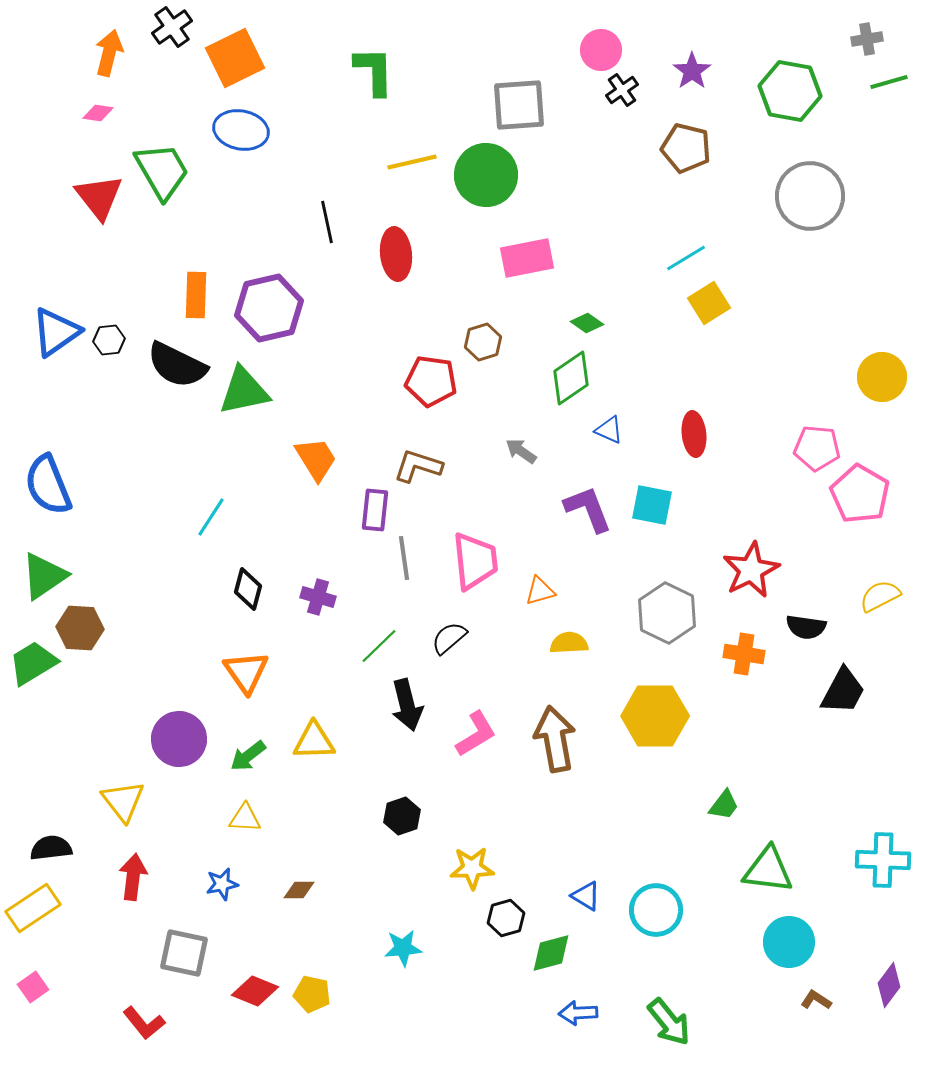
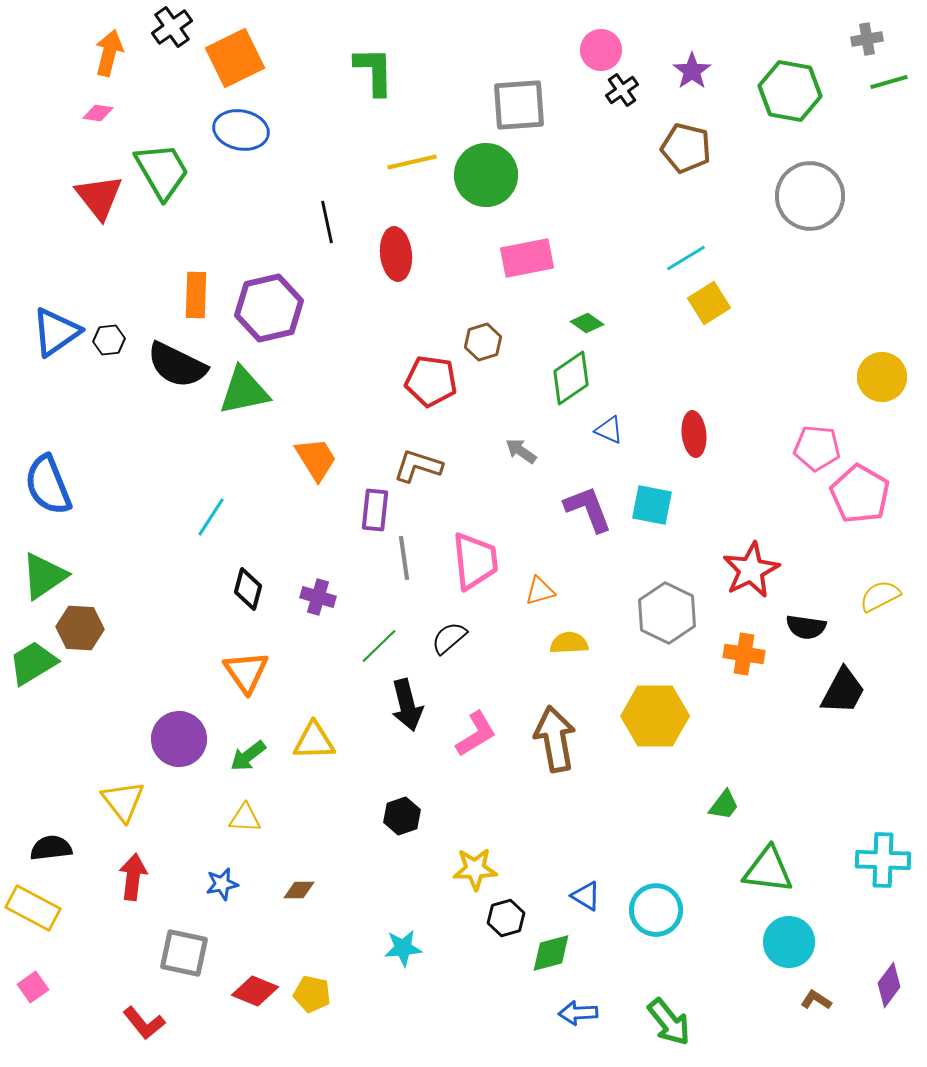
yellow star at (472, 868): moved 3 px right, 1 px down
yellow rectangle at (33, 908): rotated 62 degrees clockwise
